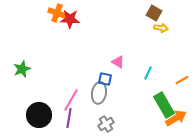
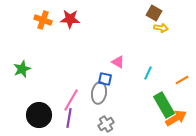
orange cross: moved 14 px left, 7 px down
